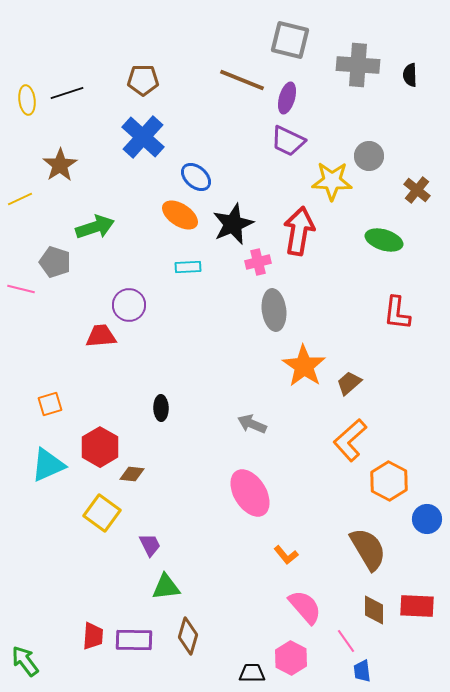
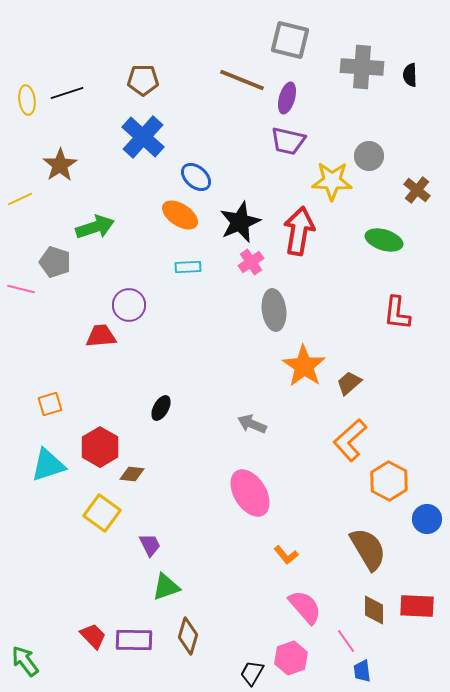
gray cross at (358, 65): moved 4 px right, 2 px down
purple trapezoid at (288, 141): rotated 12 degrees counterclockwise
black star at (233, 224): moved 7 px right, 2 px up
pink cross at (258, 262): moved 7 px left; rotated 20 degrees counterclockwise
black ellipse at (161, 408): rotated 30 degrees clockwise
cyan triangle at (48, 465): rotated 6 degrees clockwise
green triangle at (166, 587): rotated 12 degrees counterclockwise
red trapezoid at (93, 636): rotated 48 degrees counterclockwise
pink hexagon at (291, 658): rotated 12 degrees clockwise
black trapezoid at (252, 673): rotated 60 degrees counterclockwise
